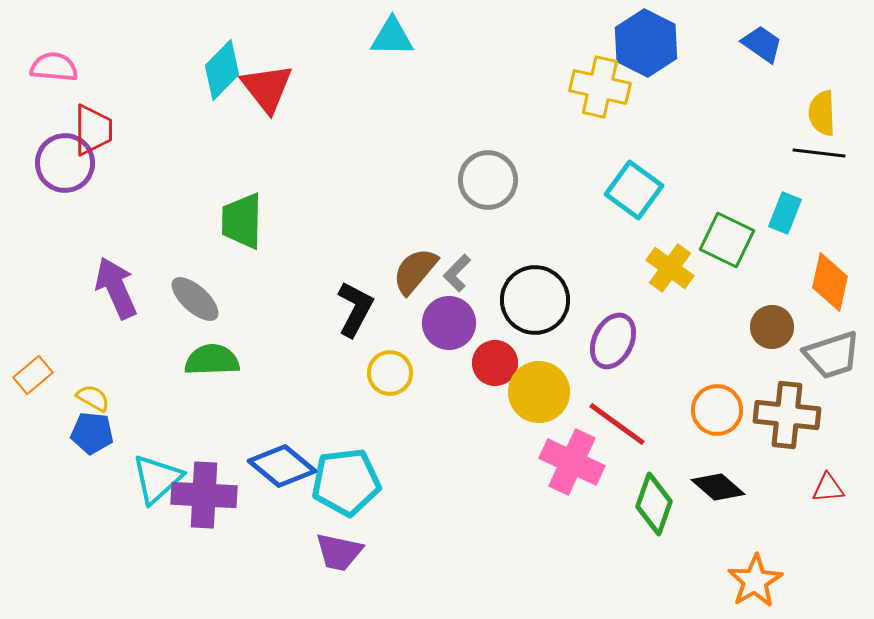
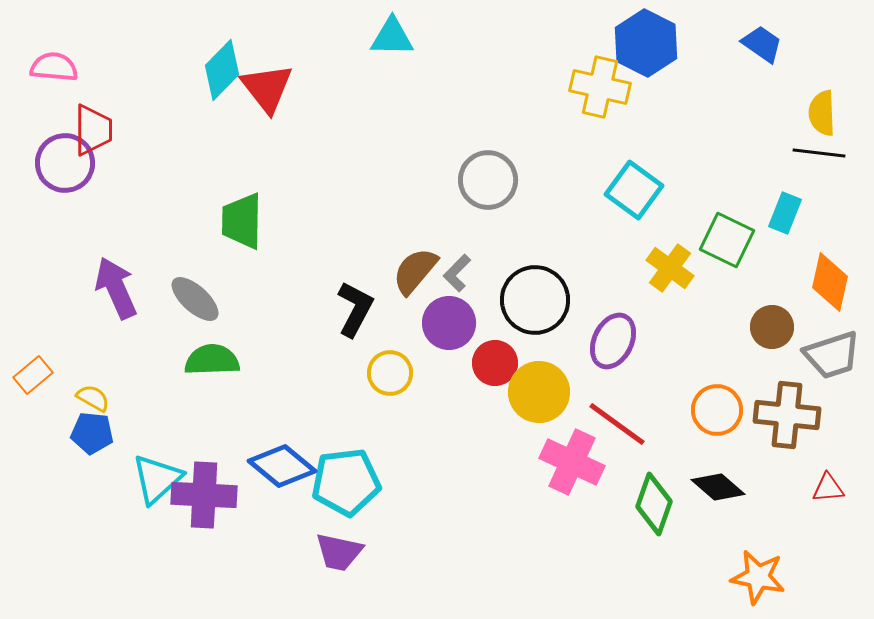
orange star at (755, 581): moved 3 px right, 4 px up; rotated 30 degrees counterclockwise
